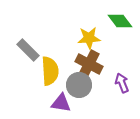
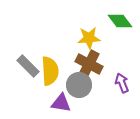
gray rectangle: moved 16 px down
